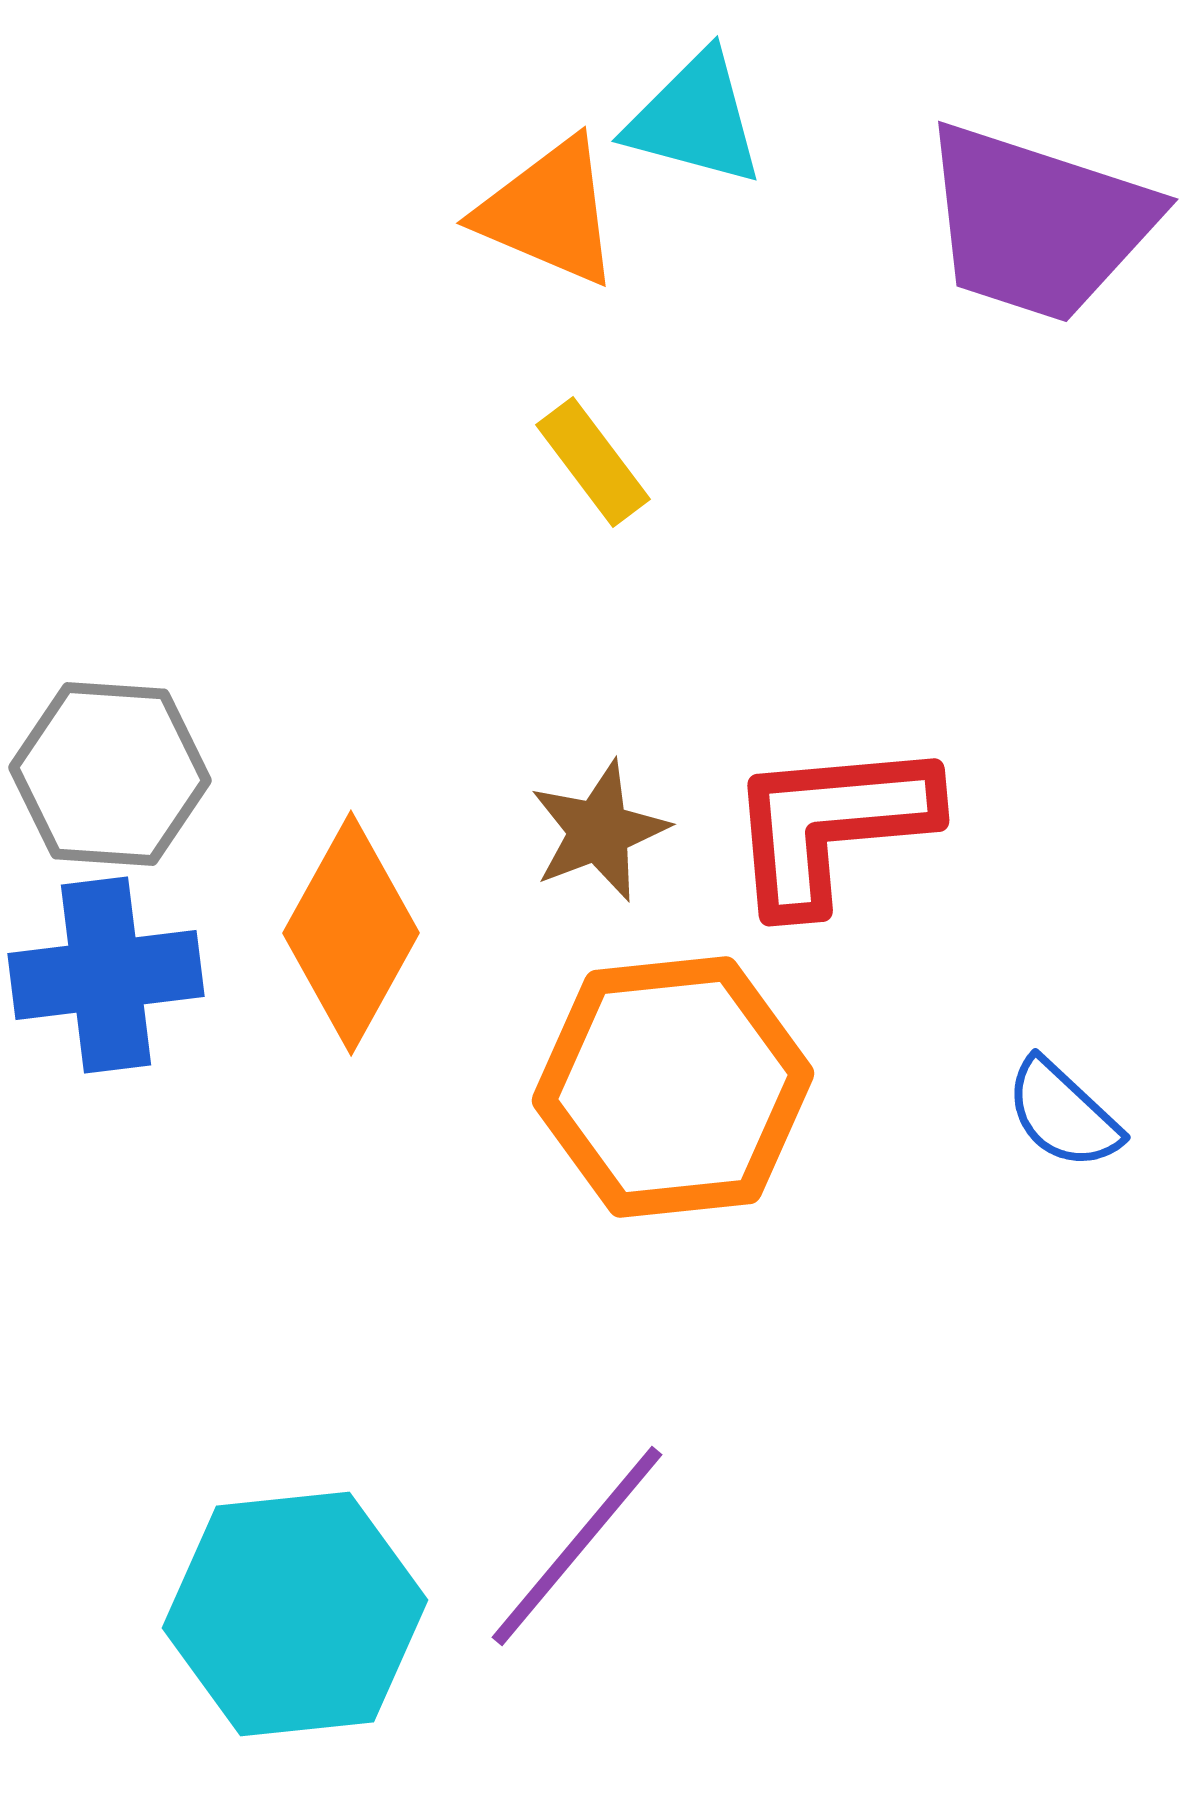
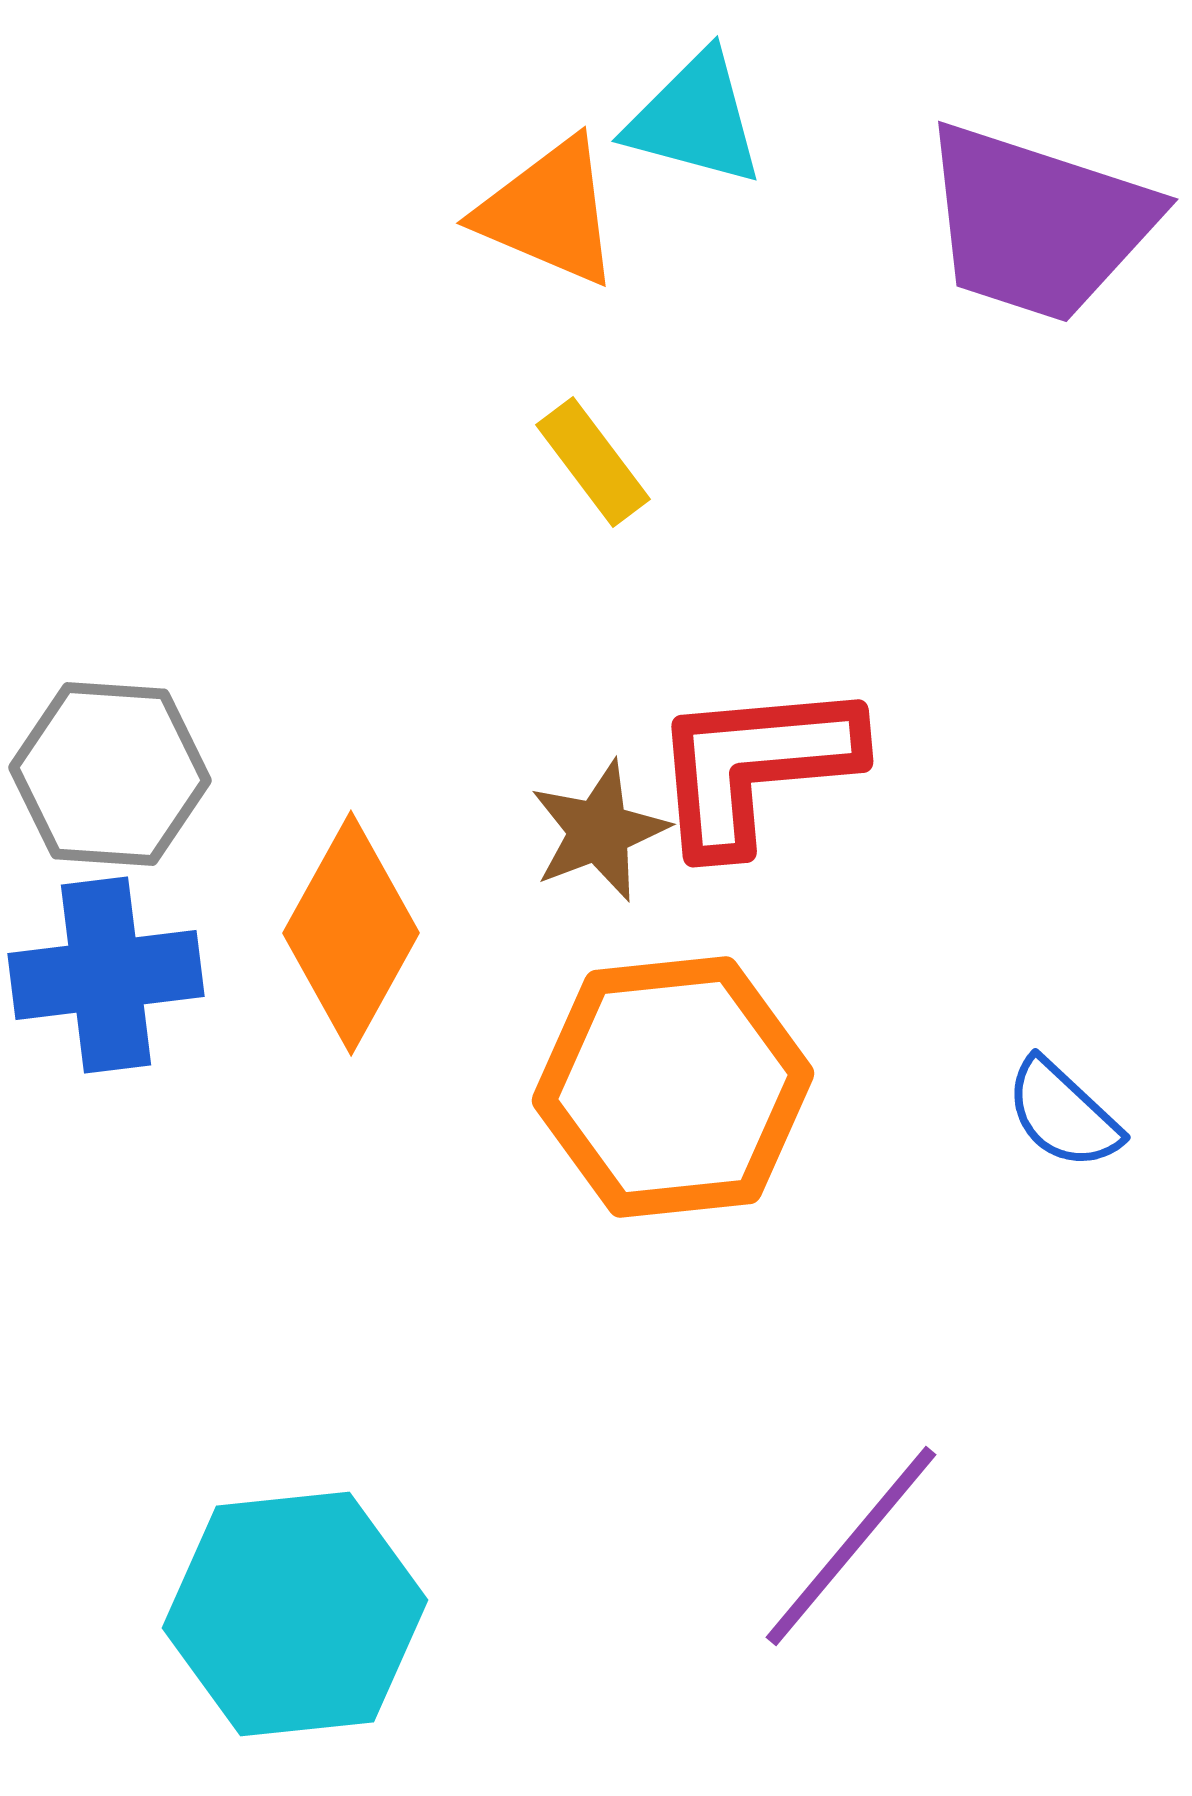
red L-shape: moved 76 px left, 59 px up
purple line: moved 274 px right
